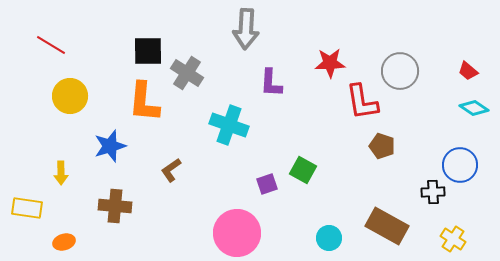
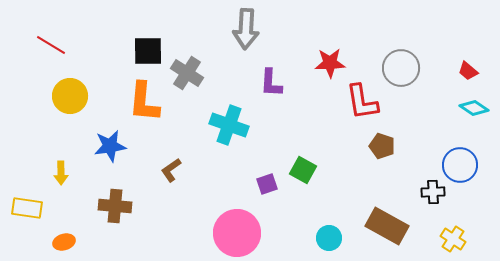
gray circle: moved 1 px right, 3 px up
blue star: rotated 8 degrees clockwise
